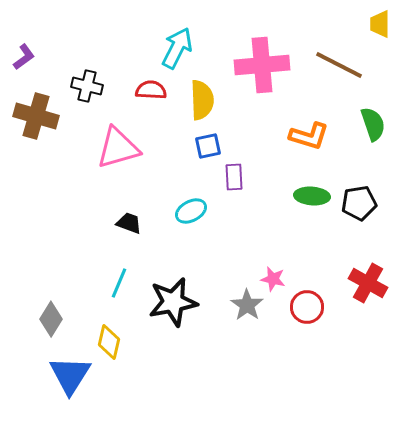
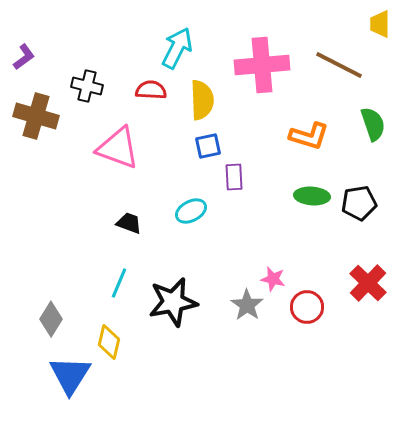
pink triangle: rotated 36 degrees clockwise
red cross: rotated 15 degrees clockwise
